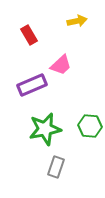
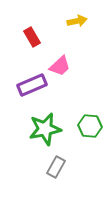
red rectangle: moved 3 px right, 2 px down
pink trapezoid: moved 1 px left, 1 px down
gray rectangle: rotated 10 degrees clockwise
